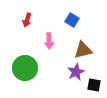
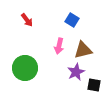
red arrow: rotated 56 degrees counterclockwise
pink arrow: moved 10 px right, 5 px down; rotated 14 degrees clockwise
